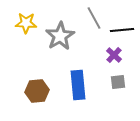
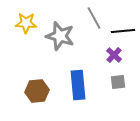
black line: moved 1 px right, 1 px down
gray star: rotated 24 degrees counterclockwise
